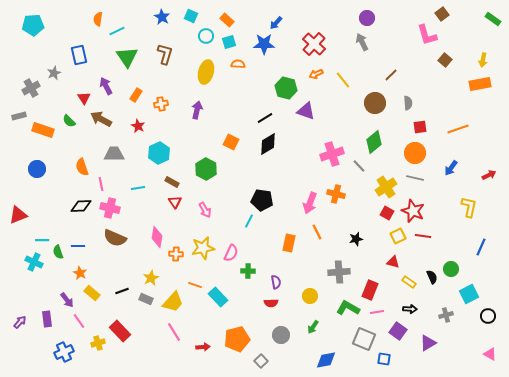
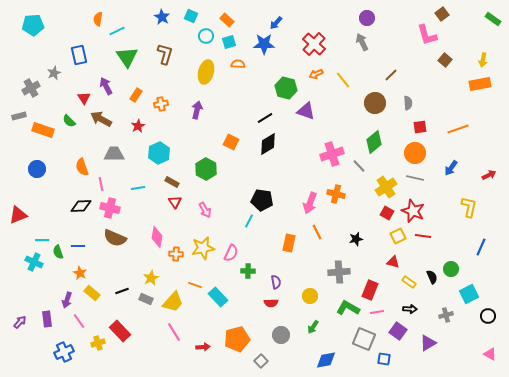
red star at (138, 126): rotated 16 degrees clockwise
purple arrow at (67, 300): rotated 56 degrees clockwise
